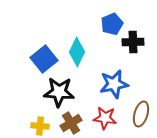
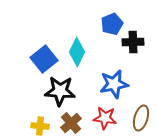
black star: moved 1 px right, 1 px up
brown ellipse: moved 4 px down
brown cross: rotated 10 degrees counterclockwise
